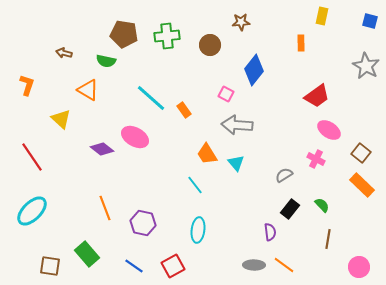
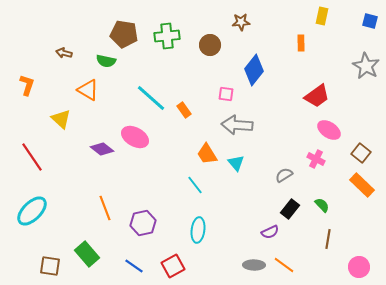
pink square at (226, 94): rotated 21 degrees counterclockwise
purple hexagon at (143, 223): rotated 25 degrees counterclockwise
purple semicircle at (270, 232): rotated 72 degrees clockwise
